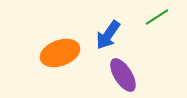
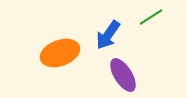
green line: moved 6 px left
